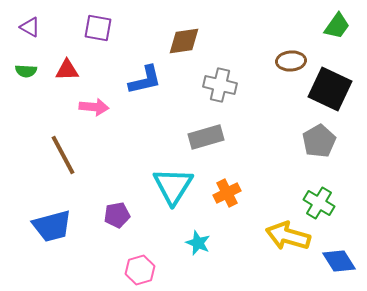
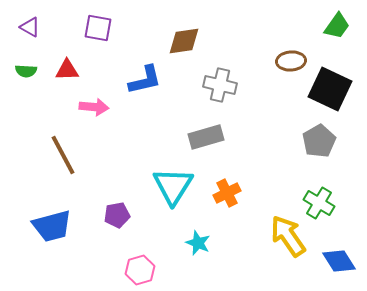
yellow arrow: rotated 39 degrees clockwise
